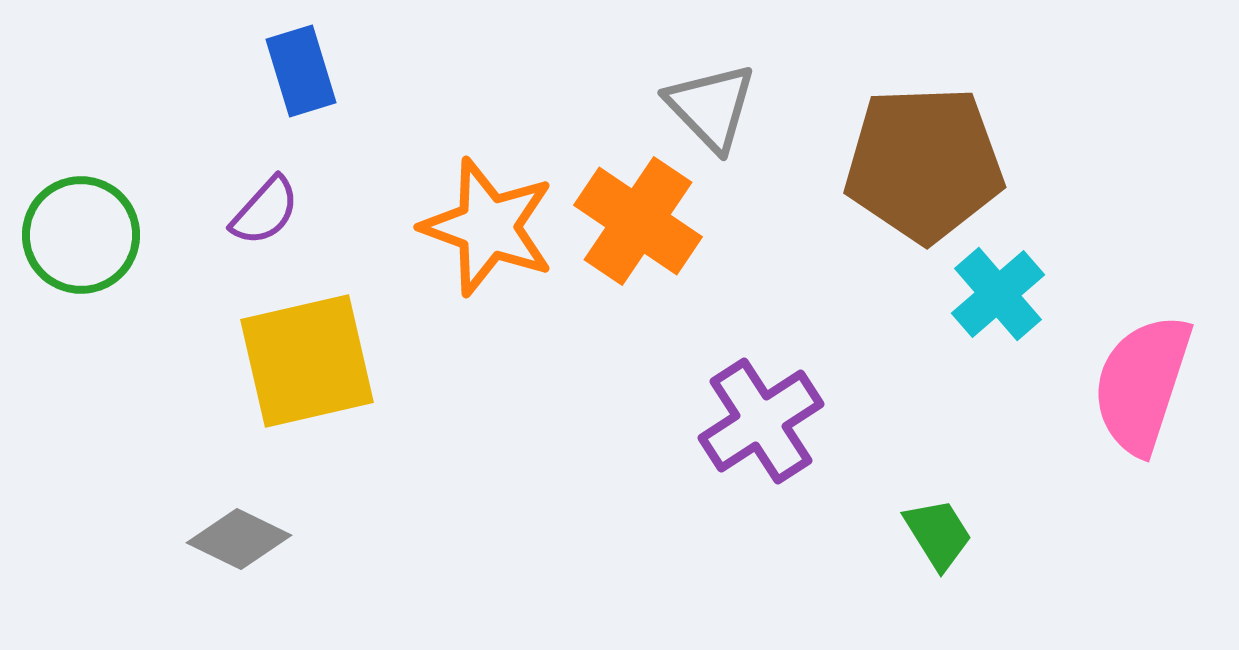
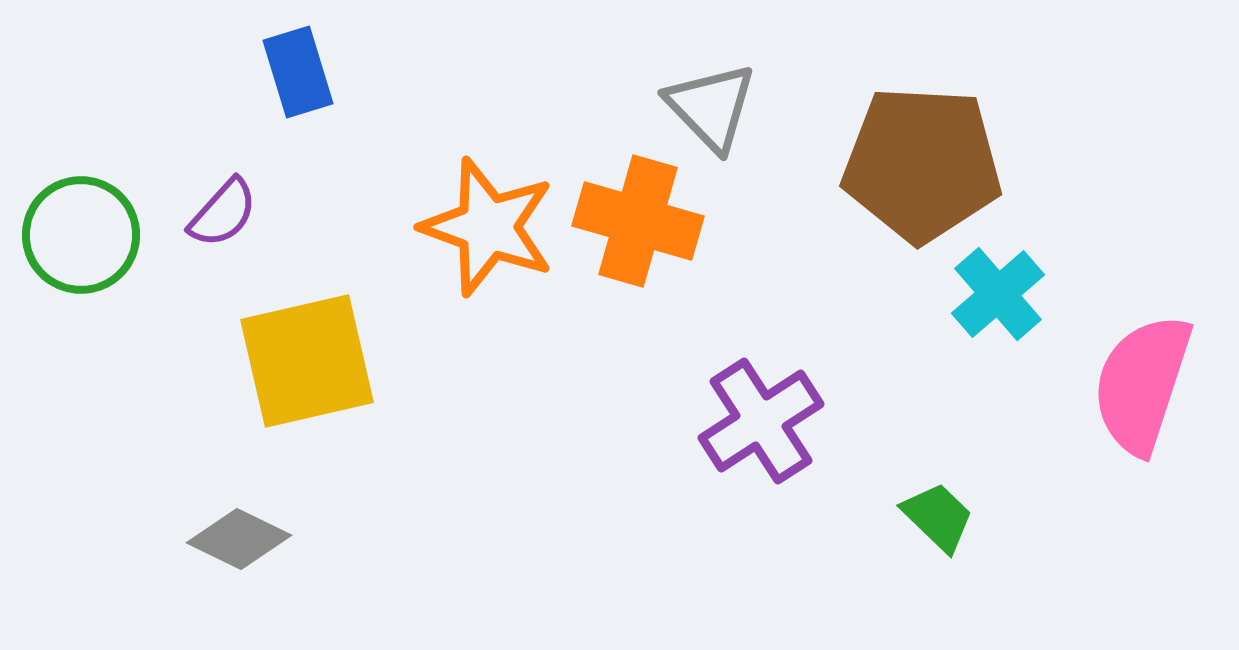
blue rectangle: moved 3 px left, 1 px down
brown pentagon: moved 2 px left; rotated 5 degrees clockwise
purple semicircle: moved 42 px left, 2 px down
orange cross: rotated 18 degrees counterclockwise
green trapezoid: moved 17 px up; rotated 14 degrees counterclockwise
